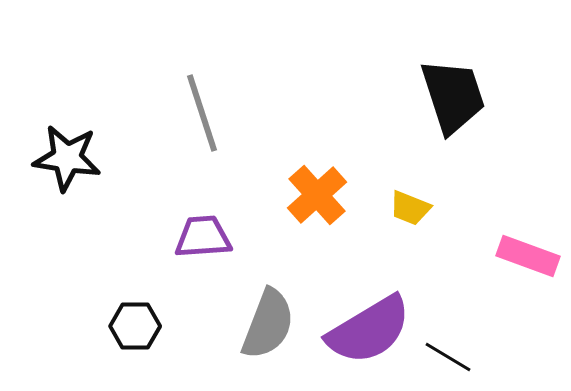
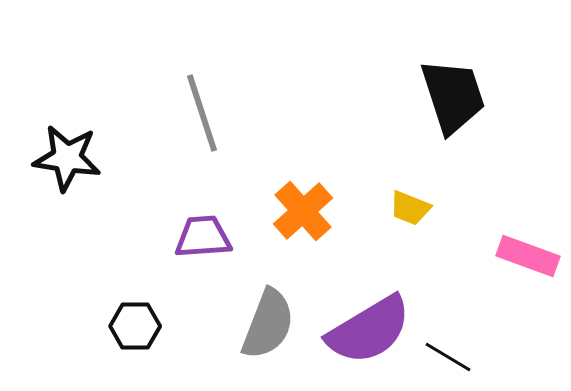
orange cross: moved 14 px left, 16 px down
